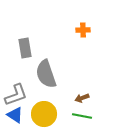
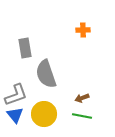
blue triangle: rotated 18 degrees clockwise
